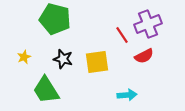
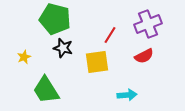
red line: moved 12 px left; rotated 66 degrees clockwise
black star: moved 11 px up
